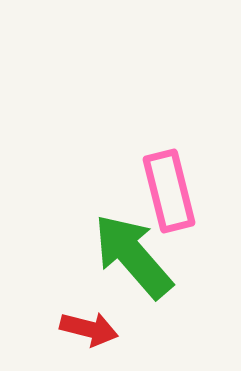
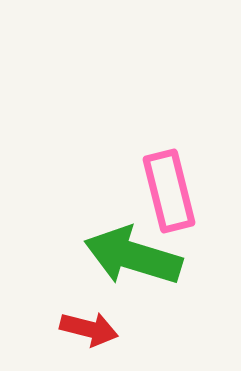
green arrow: rotated 32 degrees counterclockwise
